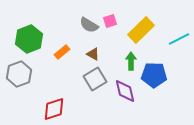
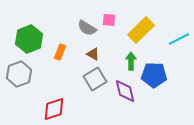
pink square: moved 1 px left, 1 px up; rotated 24 degrees clockwise
gray semicircle: moved 2 px left, 3 px down
orange rectangle: moved 2 px left; rotated 28 degrees counterclockwise
